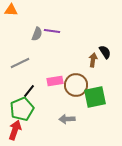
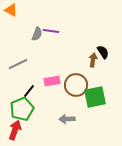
orange triangle: rotated 24 degrees clockwise
purple line: moved 1 px left
black semicircle: moved 2 px left
gray line: moved 2 px left, 1 px down
pink rectangle: moved 3 px left
